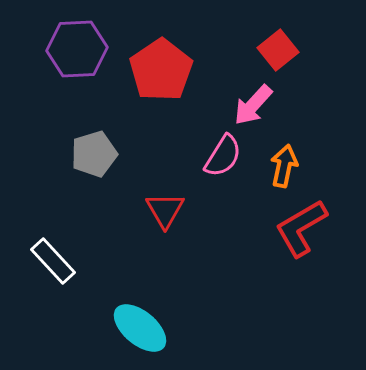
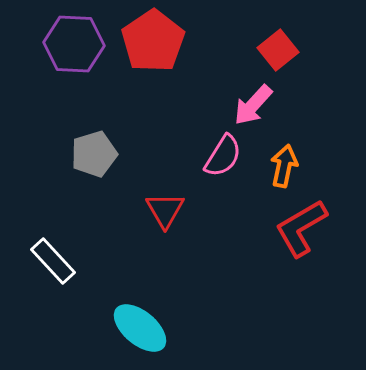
purple hexagon: moved 3 px left, 5 px up; rotated 6 degrees clockwise
red pentagon: moved 8 px left, 29 px up
